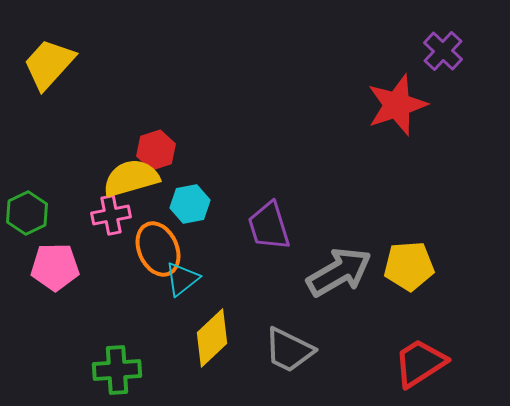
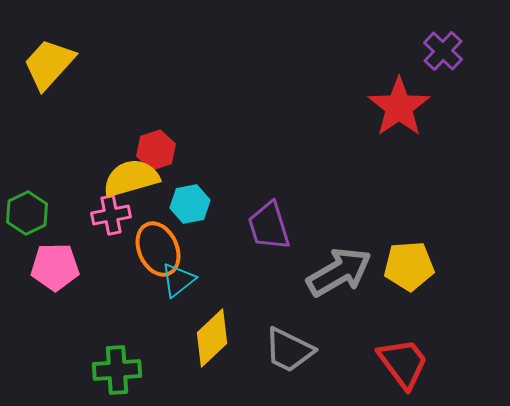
red star: moved 2 px right, 2 px down; rotated 16 degrees counterclockwise
cyan triangle: moved 4 px left, 1 px down
red trapezoid: moved 17 px left; rotated 86 degrees clockwise
